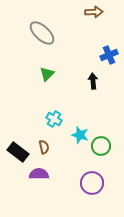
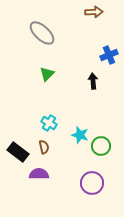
cyan cross: moved 5 px left, 4 px down
